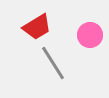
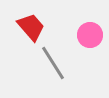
red trapezoid: moved 6 px left; rotated 100 degrees counterclockwise
